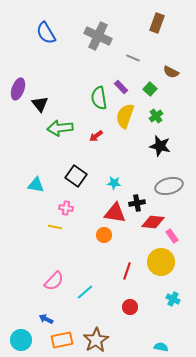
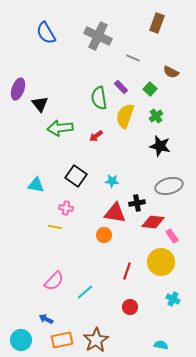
cyan star: moved 2 px left, 2 px up
cyan semicircle: moved 2 px up
